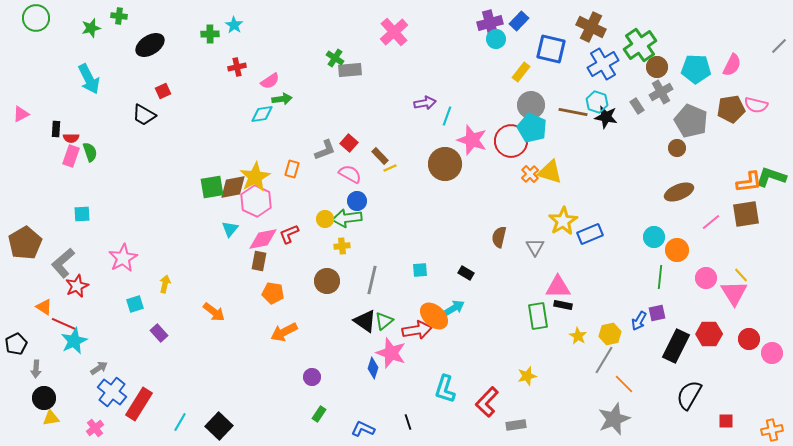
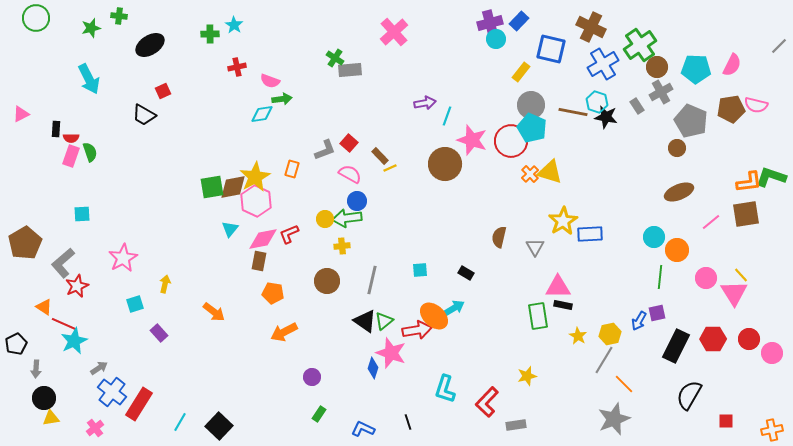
pink semicircle at (270, 81): rotated 54 degrees clockwise
blue rectangle at (590, 234): rotated 20 degrees clockwise
red hexagon at (709, 334): moved 4 px right, 5 px down
